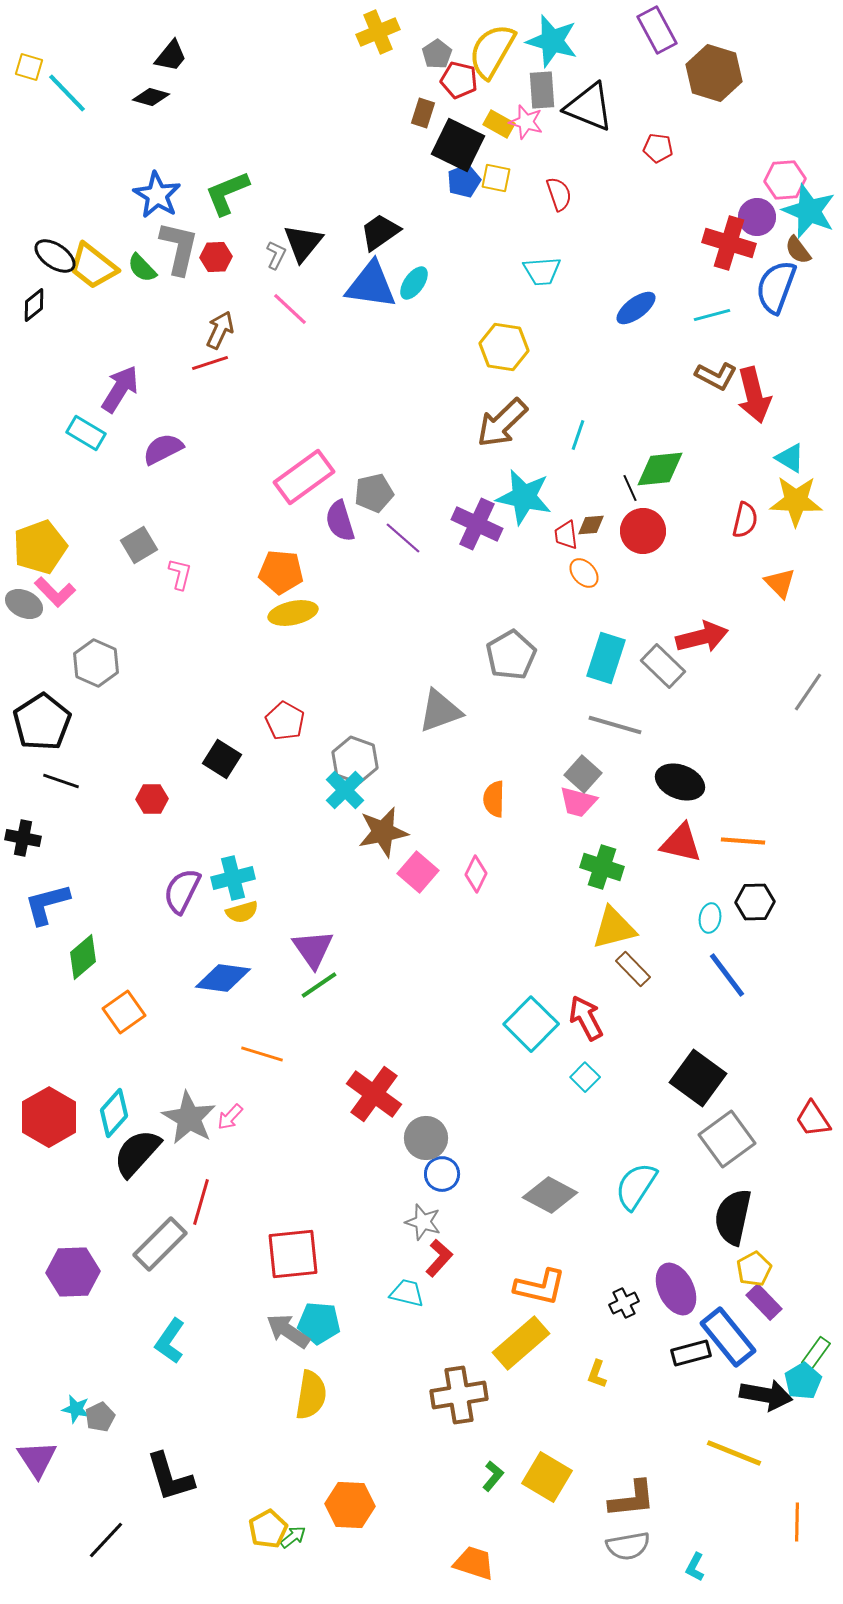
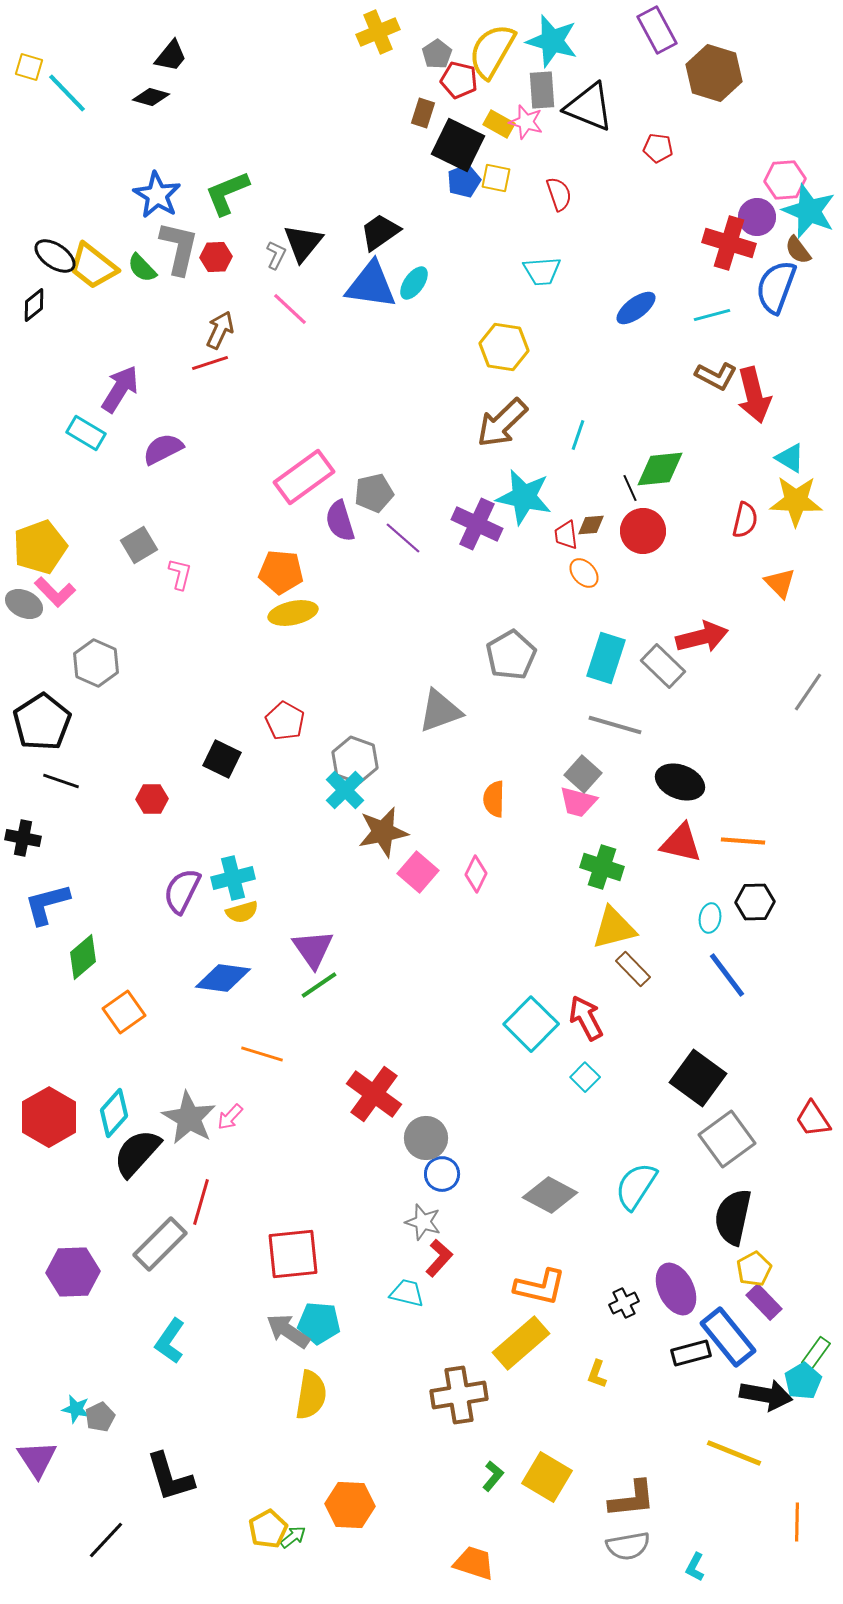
black square at (222, 759): rotated 6 degrees counterclockwise
